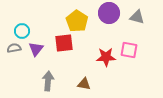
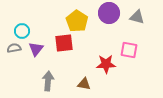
red star: moved 7 px down
